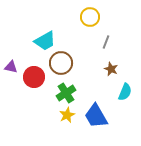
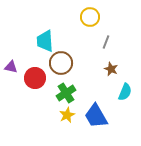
cyan trapezoid: rotated 115 degrees clockwise
red circle: moved 1 px right, 1 px down
